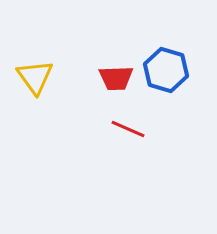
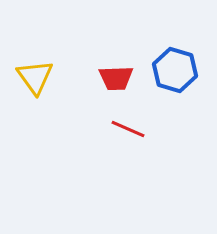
blue hexagon: moved 9 px right
